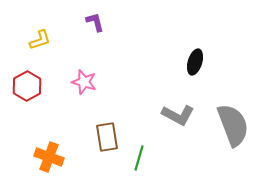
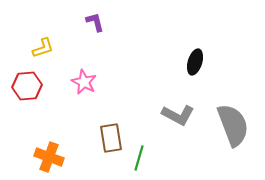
yellow L-shape: moved 3 px right, 8 px down
pink star: rotated 10 degrees clockwise
red hexagon: rotated 24 degrees clockwise
brown rectangle: moved 4 px right, 1 px down
